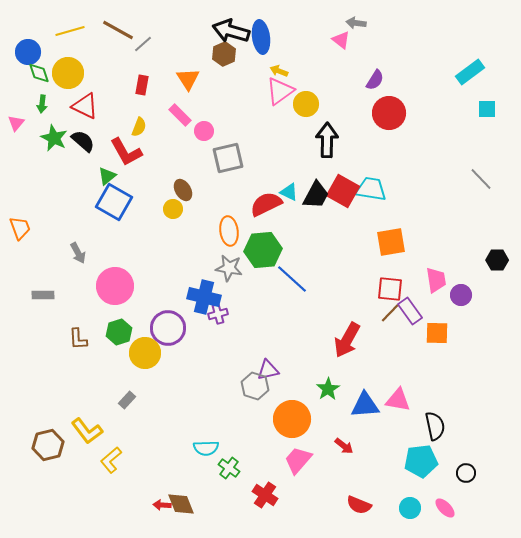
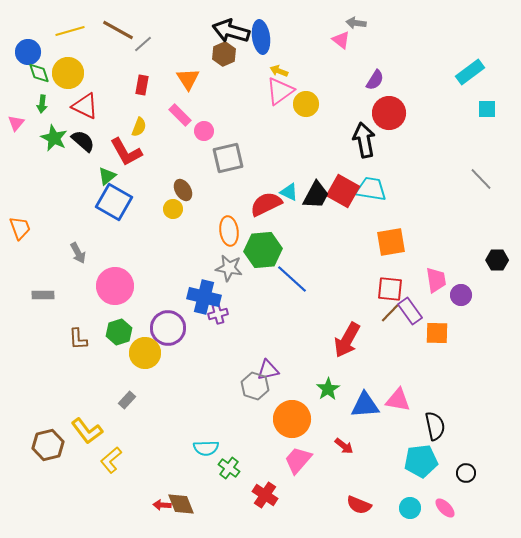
black arrow at (327, 140): moved 37 px right; rotated 12 degrees counterclockwise
